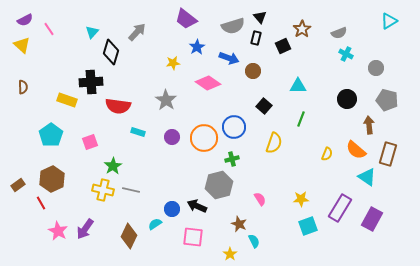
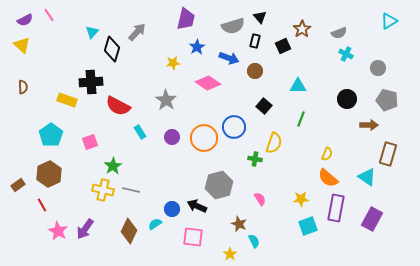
purple trapezoid at (186, 19): rotated 115 degrees counterclockwise
pink line at (49, 29): moved 14 px up
black rectangle at (256, 38): moved 1 px left, 3 px down
black diamond at (111, 52): moved 1 px right, 3 px up
gray circle at (376, 68): moved 2 px right
brown circle at (253, 71): moved 2 px right
red semicircle at (118, 106): rotated 20 degrees clockwise
brown arrow at (369, 125): rotated 96 degrees clockwise
cyan rectangle at (138, 132): moved 2 px right; rotated 40 degrees clockwise
orange semicircle at (356, 150): moved 28 px left, 28 px down
green cross at (232, 159): moved 23 px right; rotated 24 degrees clockwise
brown hexagon at (52, 179): moved 3 px left, 5 px up
red line at (41, 203): moved 1 px right, 2 px down
purple rectangle at (340, 208): moved 4 px left; rotated 20 degrees counterclockwise
brown diamond at (129, 236): moved 5 px up
